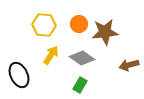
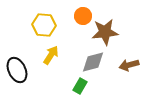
orange circle: moved 4 px right, 8 px up
gray diamond: moved 11 px right, 4 px down; rotated 50 degrees counterclockwise
black ellipse: moved 2 px left, 5 px up
green rectangle: moved 1 px down
